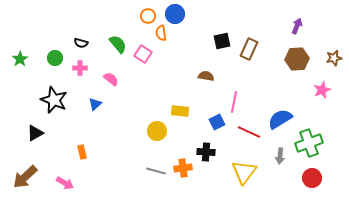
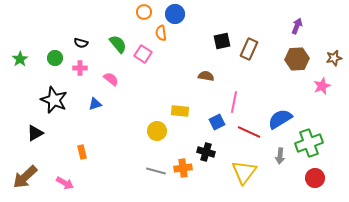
orange circle: moved 4 px left, 4 px up
pink star: moved 4 px up
blue triangle: rotated 24 degrees clockwise
black cross: rotated 12 degrees clockwise
red circle: moved 3 px right
